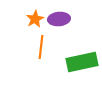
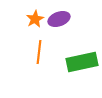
purple ellipse: rotated 15 degrees counterclockwise
orange line: moved 2 px left, 5 px down
